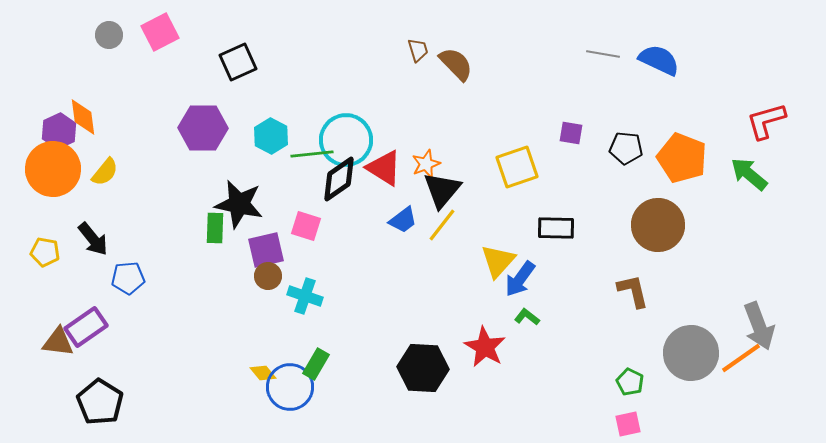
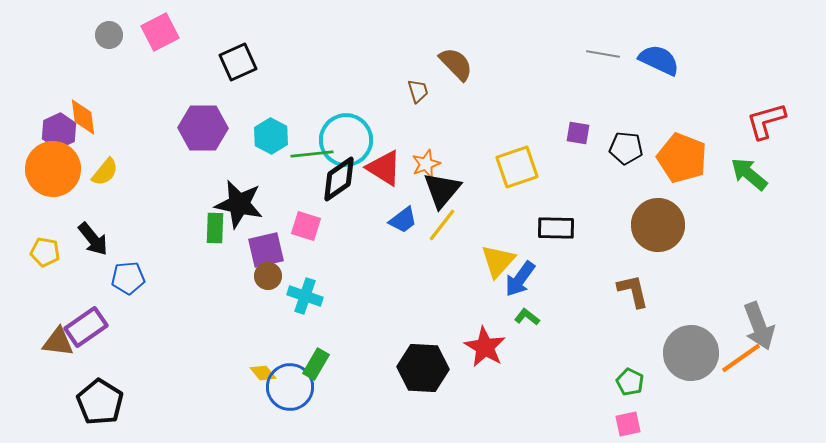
brown trapezoid at (418, 50): moved 41 px down
purple square at (571, 133): moved 7 px right
